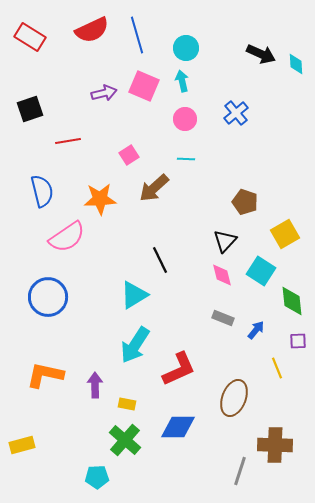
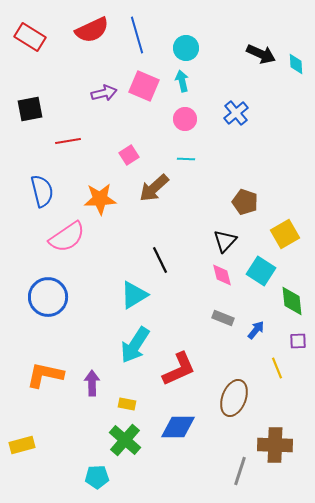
black square at (30, 109): rotated 8 degrees clockwise
purple arrow at (95, 385): moved 3 px left, 2 px up
